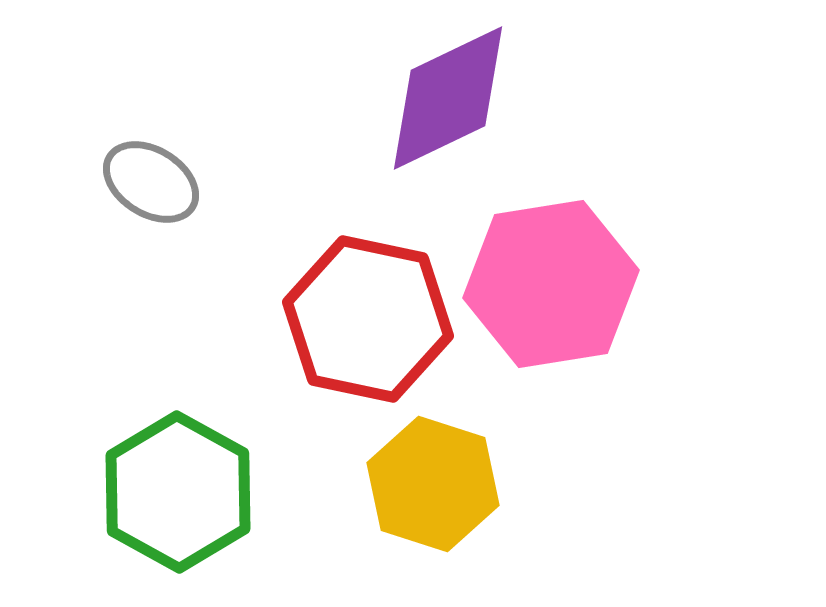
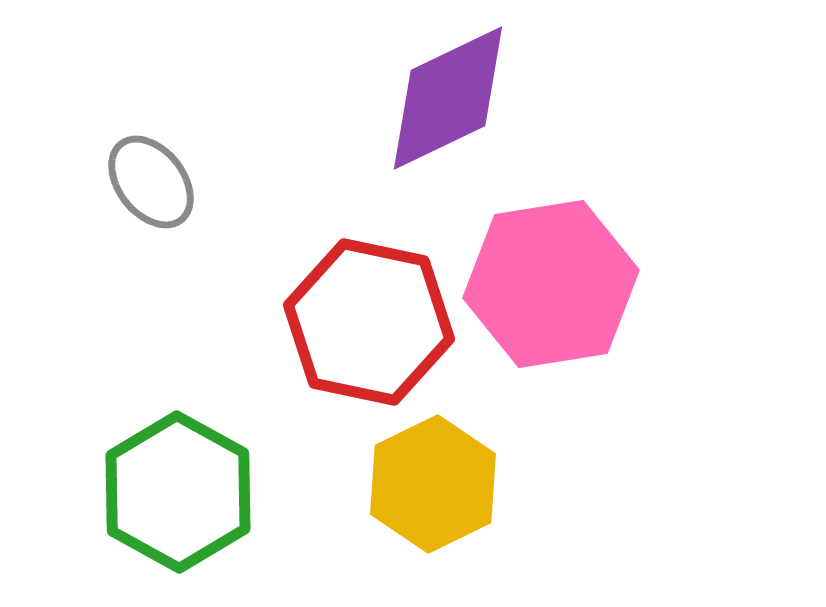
gray ellipse: rotated 20 degrees clockwise
red hexagon: moved 1 px right, 3 px down
yellow hexagon: rotated 16 degrees clockwise
